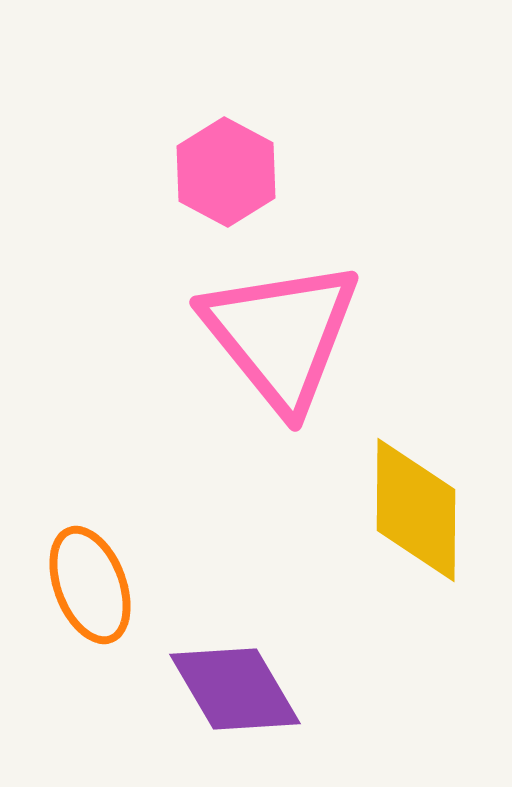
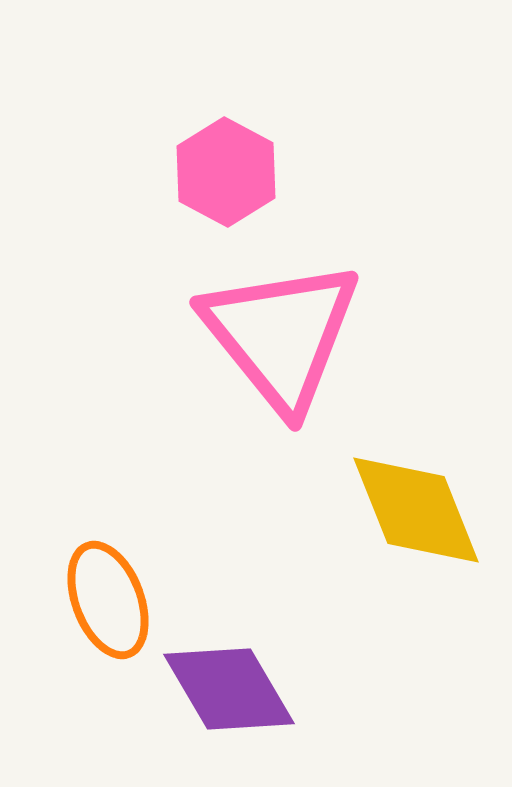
yellow diamond: rotated 22 degrees counterclockwise
orange ellipse: moved 18 px right, 15 px down
purple diamond: moved 6 px left
